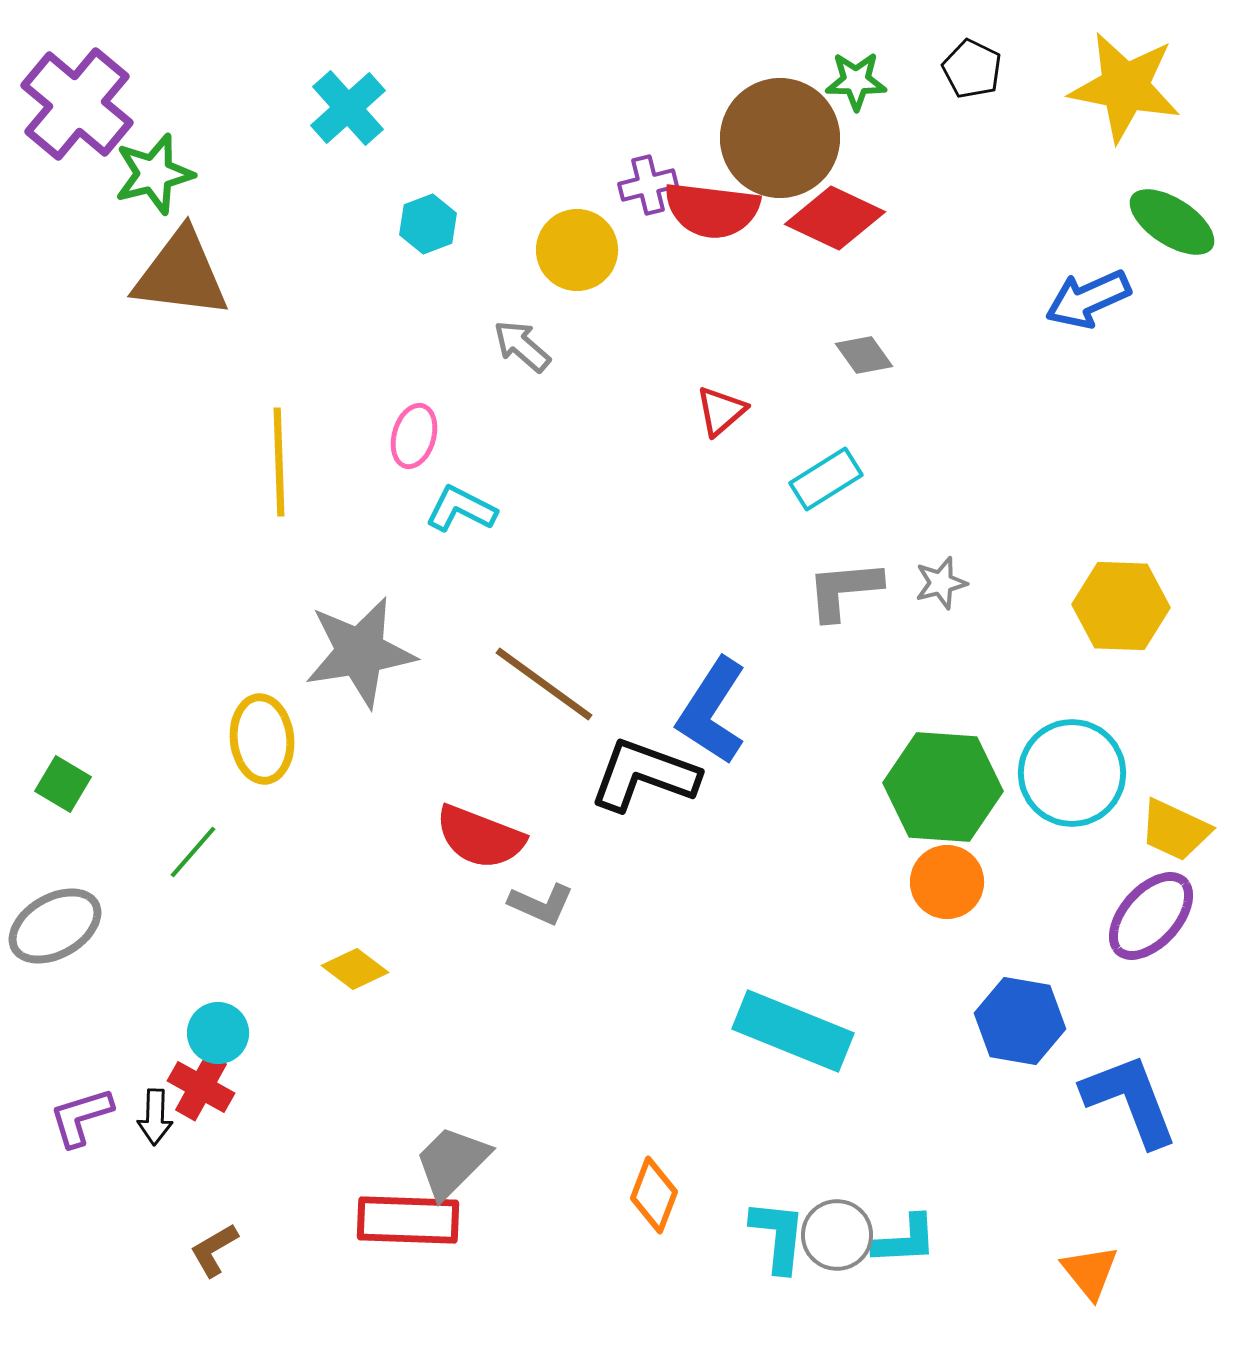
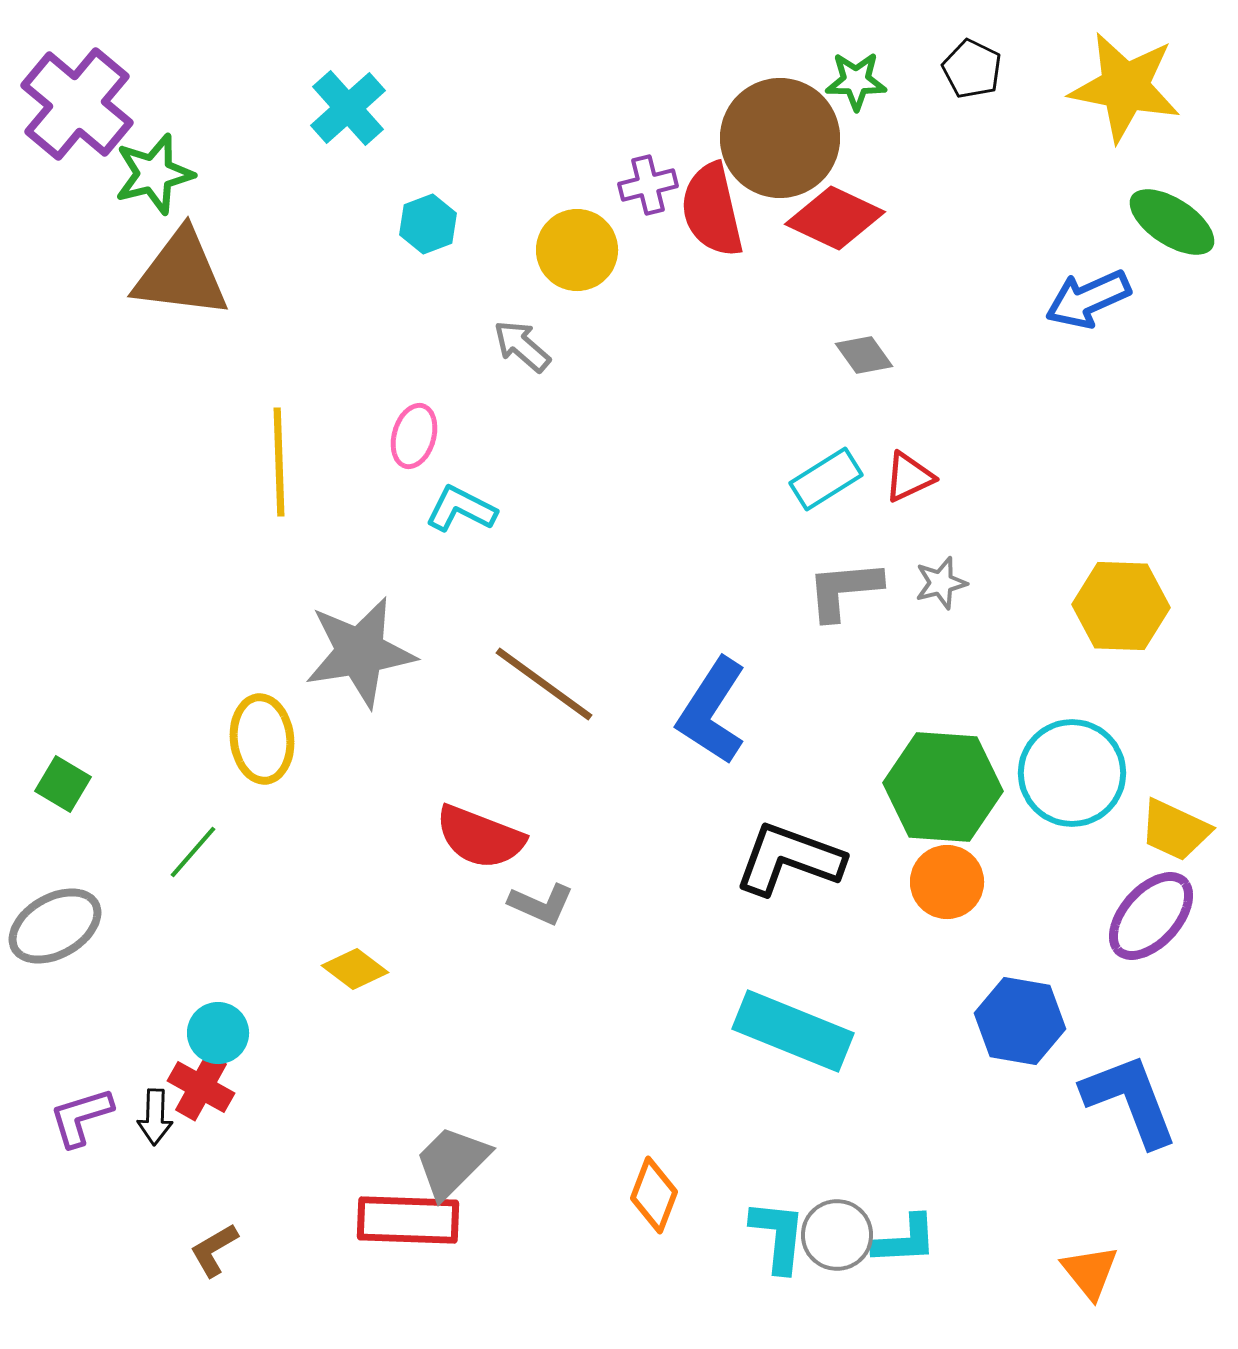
red semicircle at (712, 210): rotated 70 degrees clockwise
red triangle at (721, 411): moved 188 px right, 66 px down; rotated 16 degrees clockwise
black L-shape at (644, 775): moved 145 px right, 84 px down
